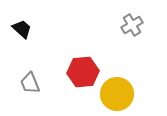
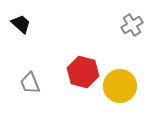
black trapezoid: moved 1 px left, 5 px up
red hexagon: rotated 20 degrees clockwise
yellow circle: moved 3 px right, 8 px up
